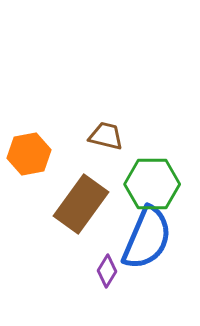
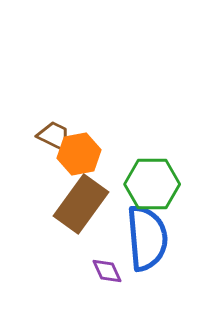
brown trapezoid: moved 52 px left; rotated 12 degrees clockwise
orange hexagon: moved 50 px right
blue semicircle: rotated 28 degrees counterclockwise
purple diamond: rotated 56 degrees counterclockwise
